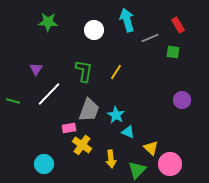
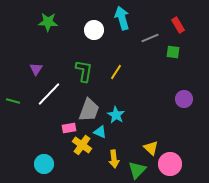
cyan arrow: moved 5 px left, 2 px up
purple circle: moved 2 px right, 1 px up
cyan triangle: moved 28 px left
yellow arrow: moved 3 px right
